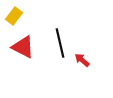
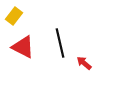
red arrow: moved 2 px right, 3 px down
